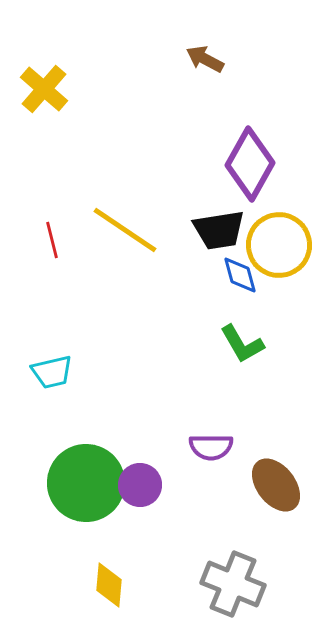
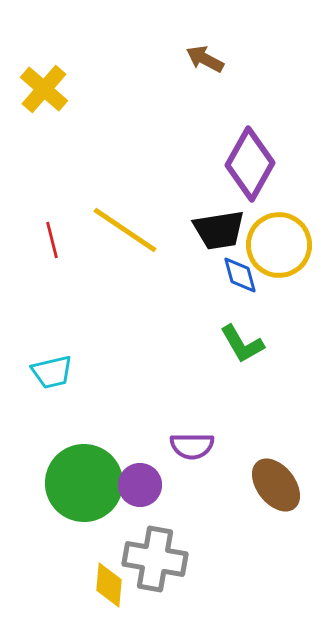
purple semicircle: moved 19 px left, 1 px up
green circle: moved 2 px left
gray cross: moved 78 px left, 25 px up; rotated 12 degrees counterclockwise
